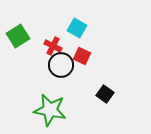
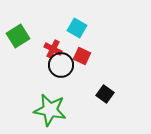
red cross: moved 3 px down
